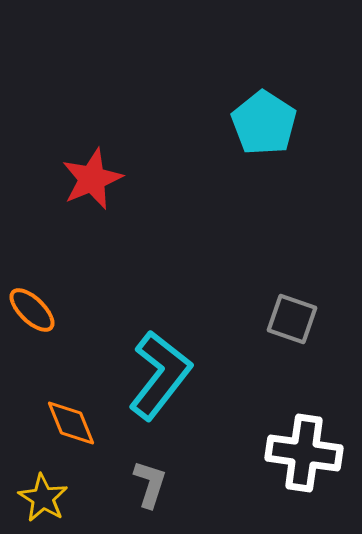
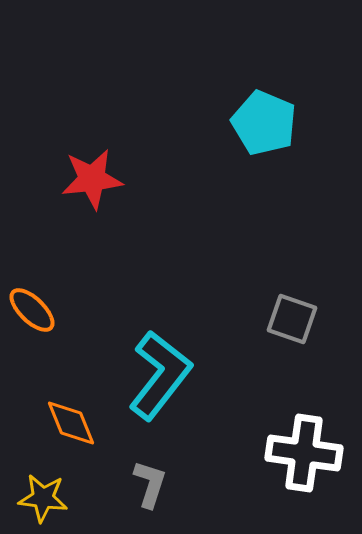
cyan pentagon: rotated 10 degrees counterclockwise
red star: rotated 16 degrees clockwise
yellow star: rotated 24 degrees counterclockwise
